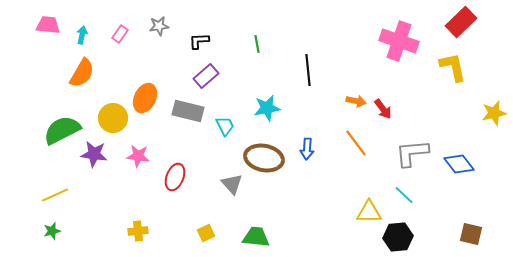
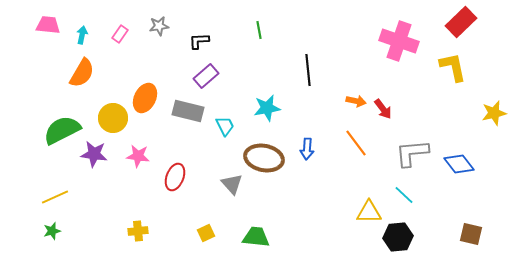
green line: moved 2 px right, 14 px up
yellow line: moved 2 px down
